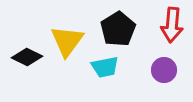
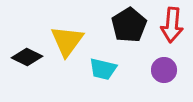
black pentagon: moved 11 px right, 4 px up
cyan trapezoid: moved 2 px left, 2 px down; rotated 24 degrees clockwise
